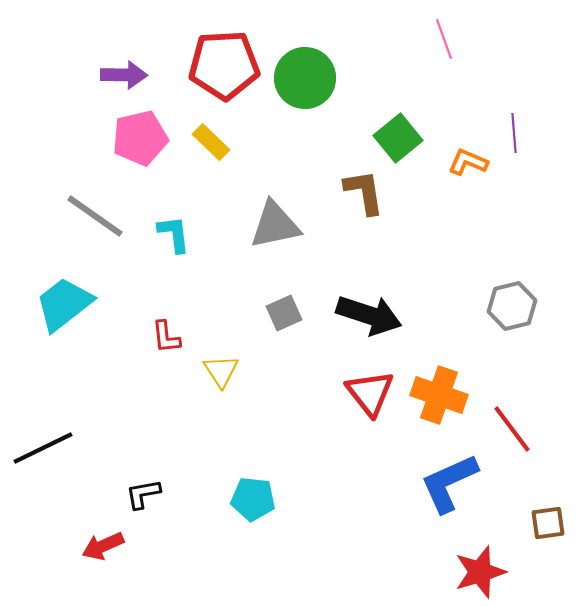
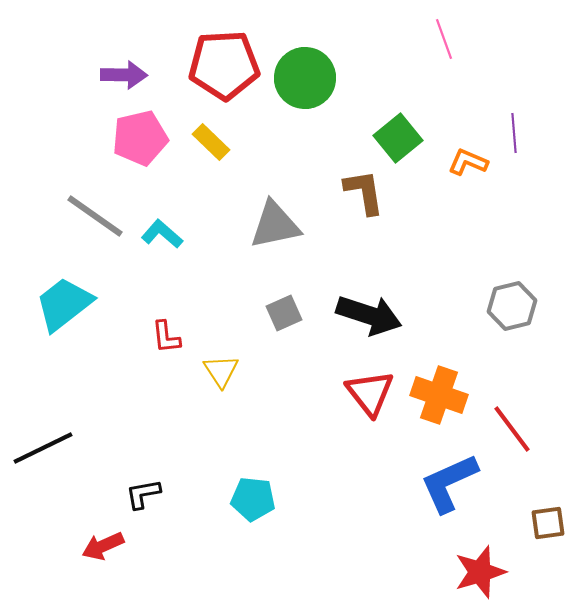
cyan L-shape: moved 12 px left; rotated 42 degrees counterclockwise
